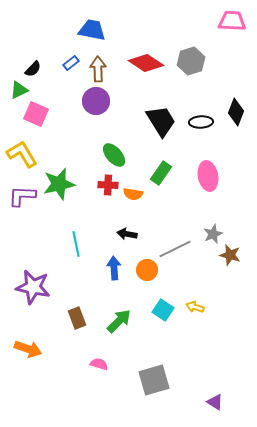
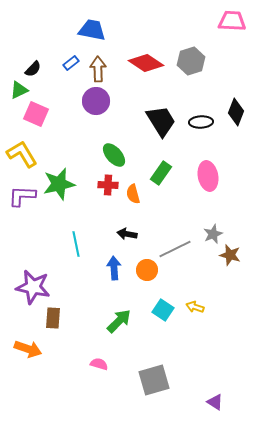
orange semicircle: rotated 66 degrees clockwise
brown rectangle: moved 24 px left; rotated 25 degrees clockwise
